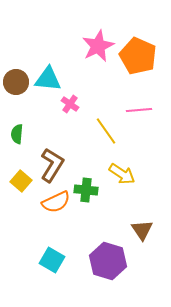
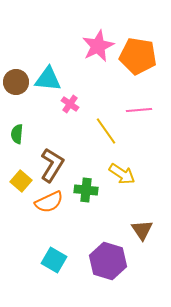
orange pentagon: rotated 15 degrees counterclockwise
orange semicircle: moved 7 px left
cyan square: moved 2 px right
